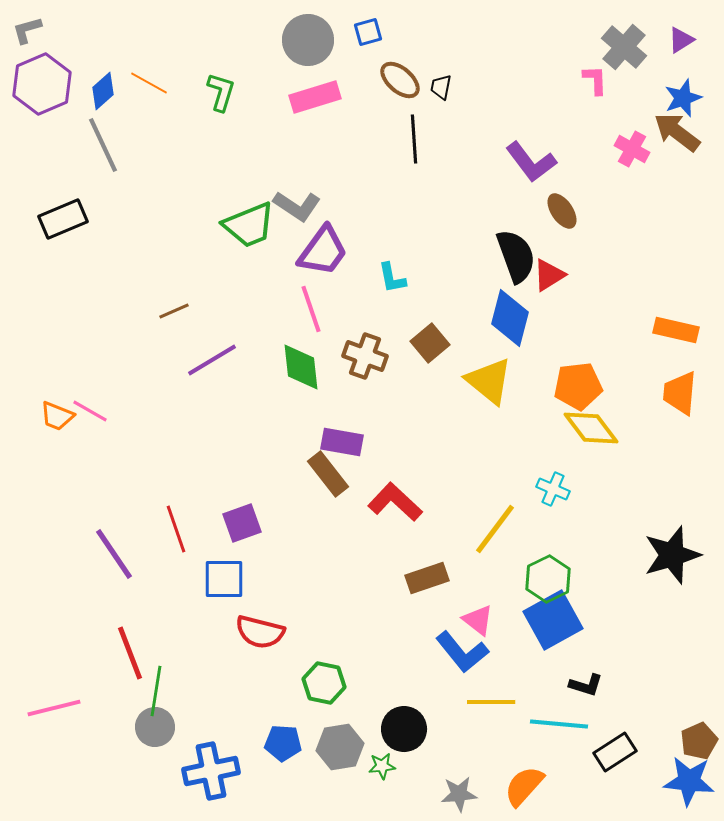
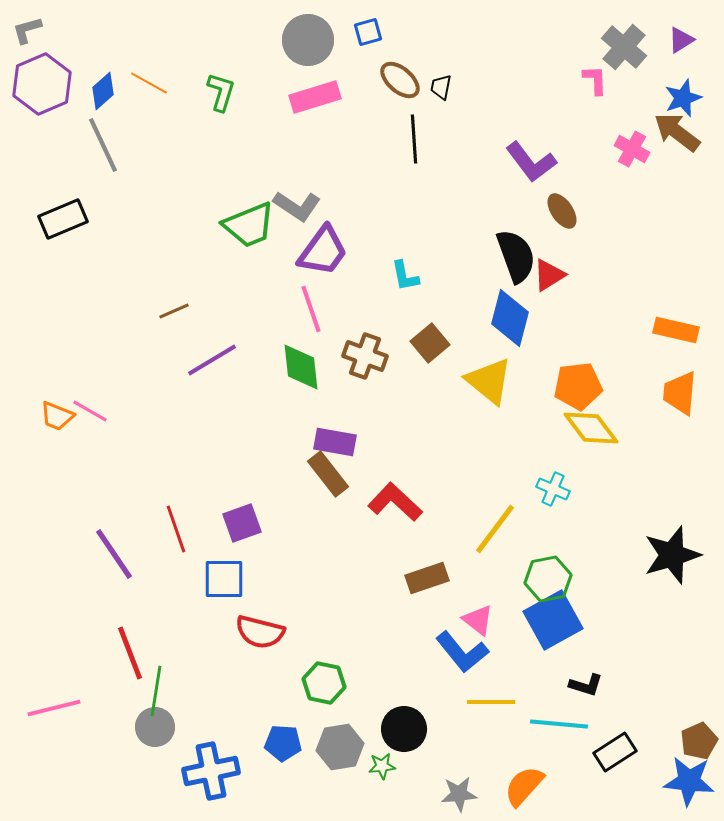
cyan L-shape at (392, 278): moved 13 px right, 2 px up
purple rectangle at (342, 442): moved 7 px left
green hexagon at (548, 579): rotated 15 degrees clockwise
